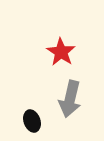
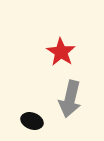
black ellipse: rotated 50 degrees counterclockwise
